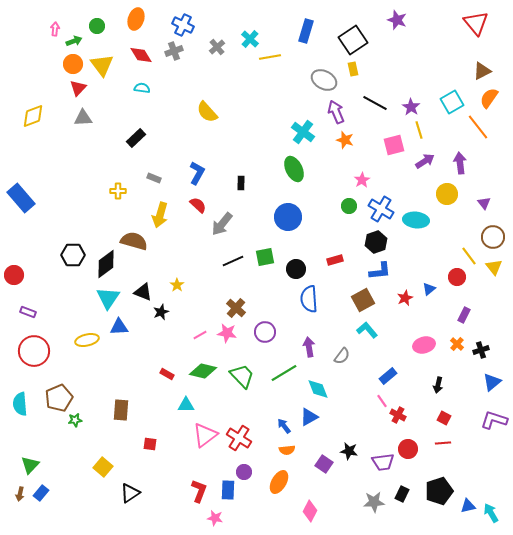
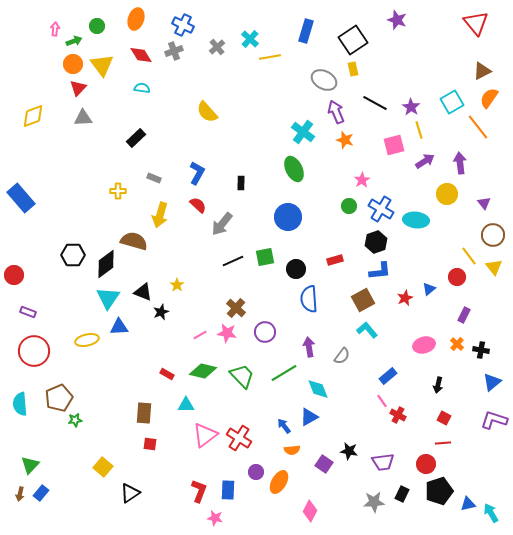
brown circle at (493, 237): moved 2 px up
black cross at (481, 350): rotated 28 degrees clockwise
brown rectangle at (121, 410): moved 23 px right, 3 px down
red circle at (408, 449): moved 18 px right, 15 px down
orange semicircle at (287, 450): moved 5 px right
purple circle at (244, 472): moved 12 px right
blue triangle at (468, 506): moved 2 px up
